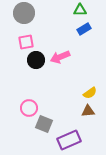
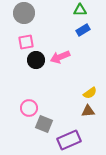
blue rectangle: moved 1 px left, 1 px down
